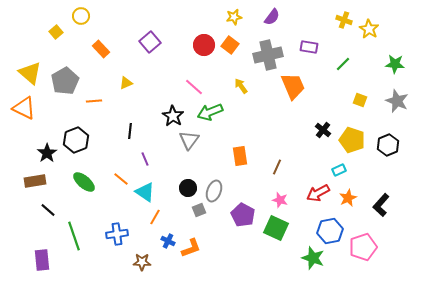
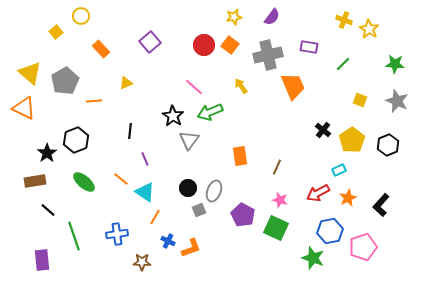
yellow pentagon at (352, 140): rotated 20 degrees clockwise
